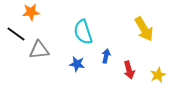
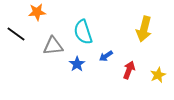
orange star: moved 6 px right
yellow arrow: rotated 45 degrees clockwise
gray triangle: moved 14 px right, 4 px up
blue arrow: rotated 136 degrees counterclockwise
blue star: rotated 28 degrees clockwise
red arrow: rotated 144 degrees counterclockwise
